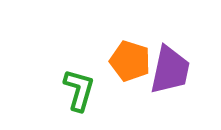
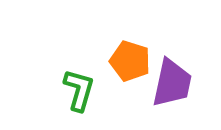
purple trapezoid: moved 2 px right, 13 px down
